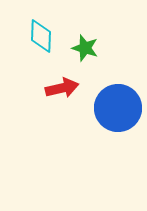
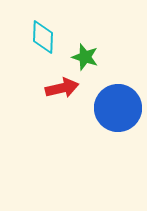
cyan diamond: moved 2 px right, 1 px down
green star: moved 9 px down
